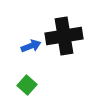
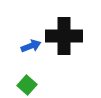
black cross: rotated 9 degrees clockwise
